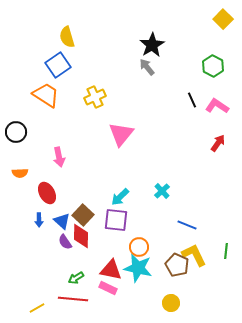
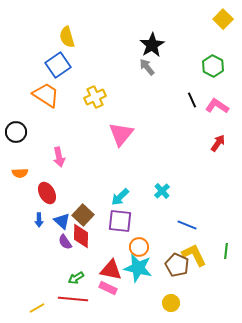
purple square: moved 4 px right, 1 px down
